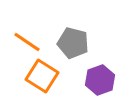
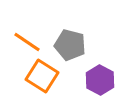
gray pentagon: moved 3 px left, 2 px down
purple hexagon: rotated 12 degrees counterclockwise
